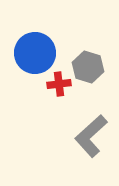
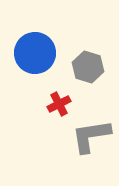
red cross: moved 20 px down; rotated 20 degrees counterclockwise
gray L-shape: rotated 33 degrees clockwise
